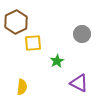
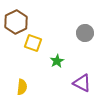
gray circle: moved 3 px right, 1 px up
yellow square: rotated 24 degrees clockwise
purple triangle: moved 3 px right
